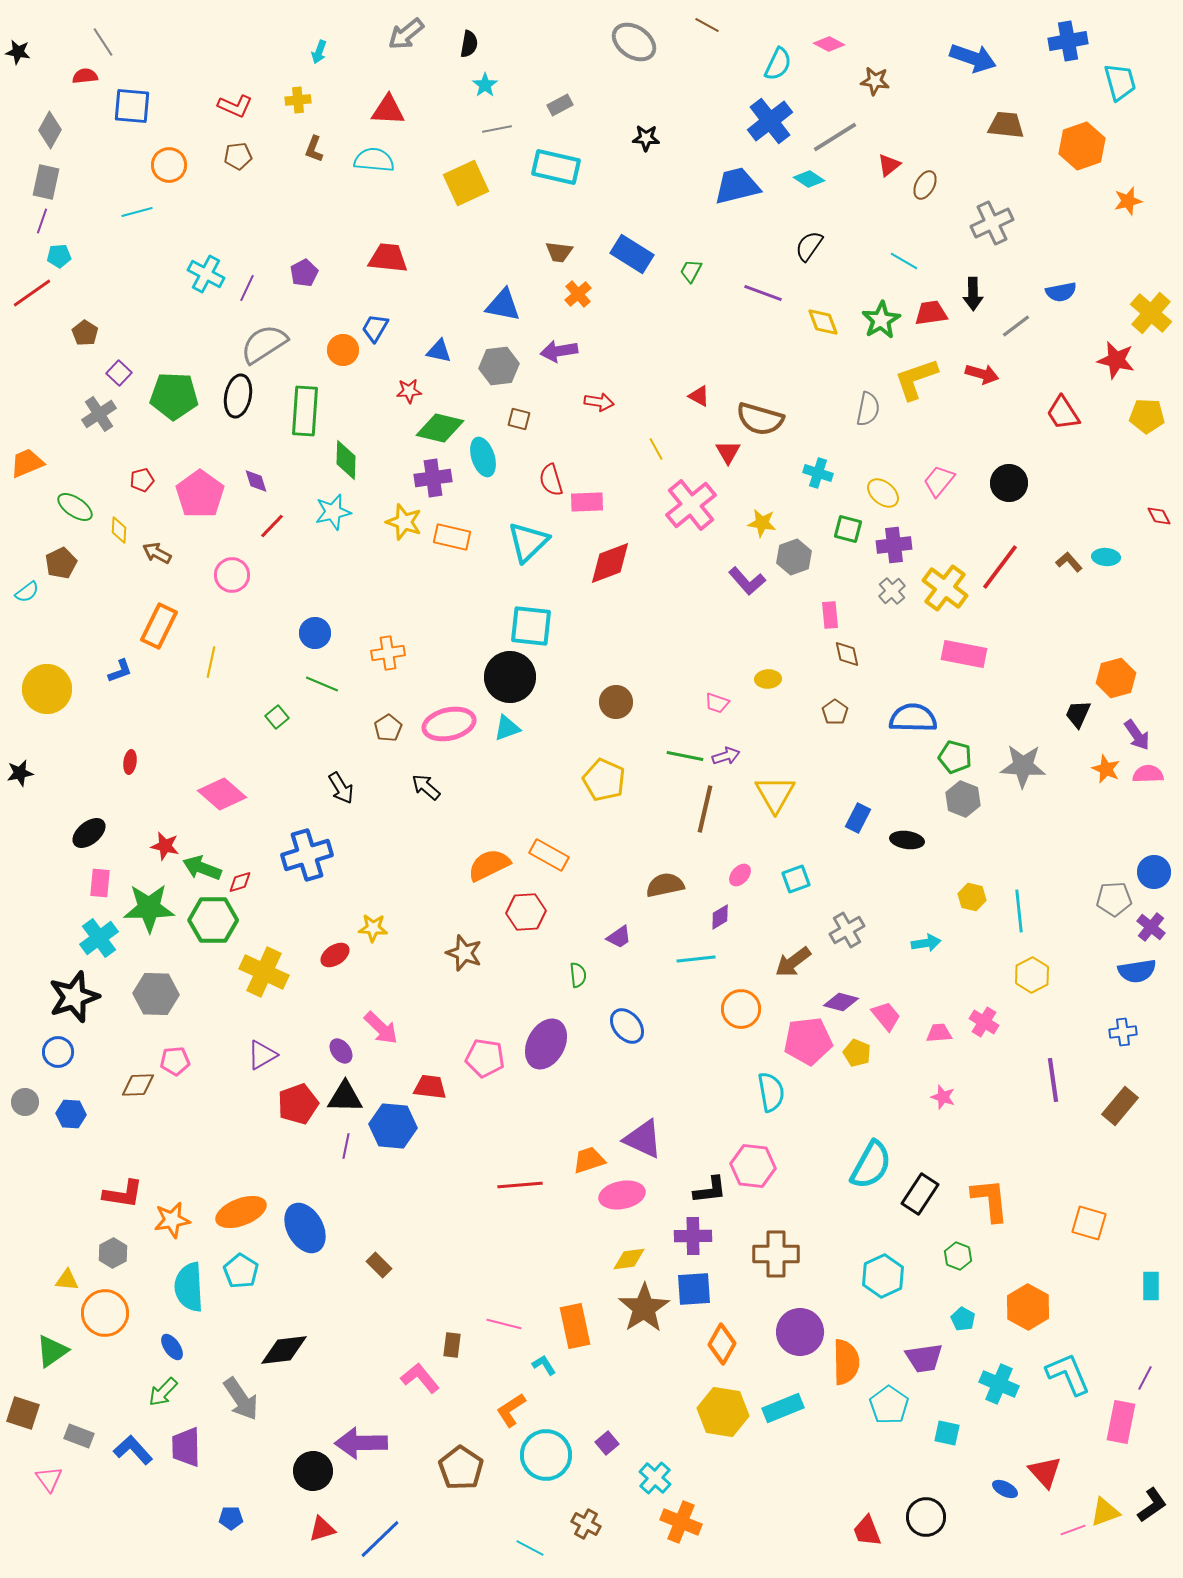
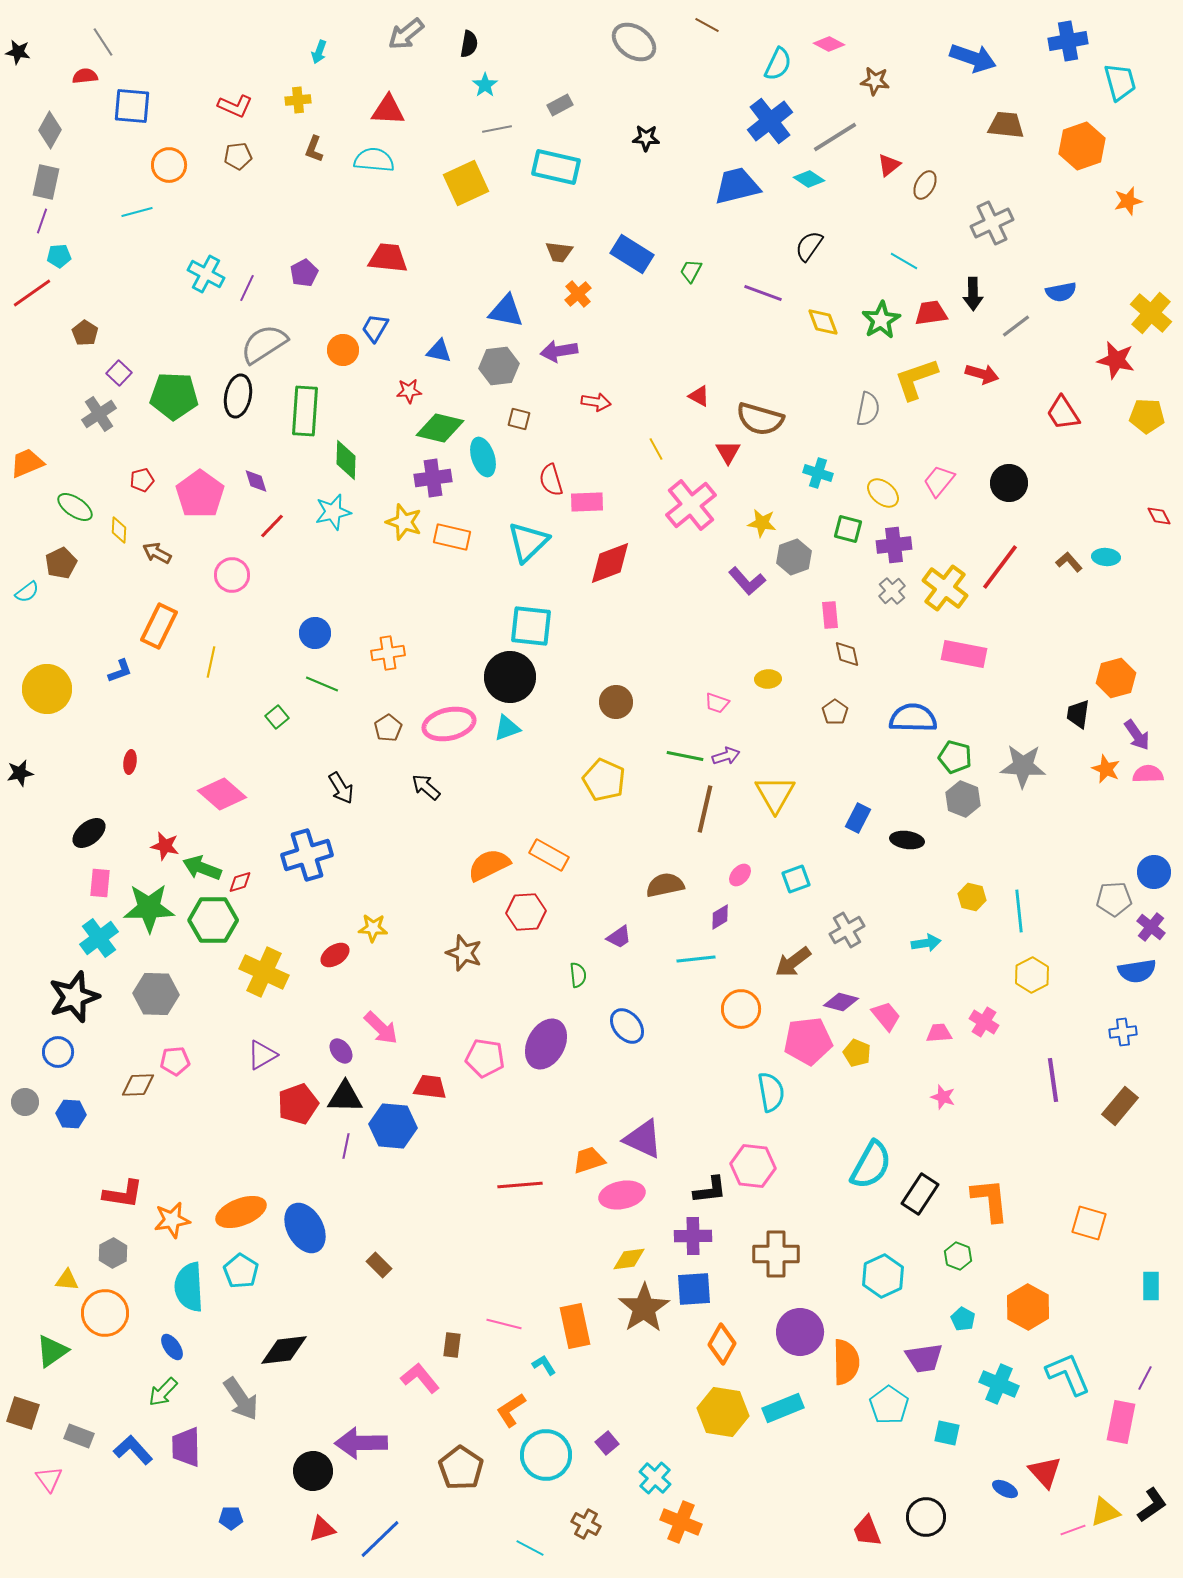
blue triangle at (503, 305): moved 3 px right, 6 px down
red arrow at (599, 402): moved 3 px left
black trapezoid at (1078, 714): rotated 16 degrees counterclockwise
